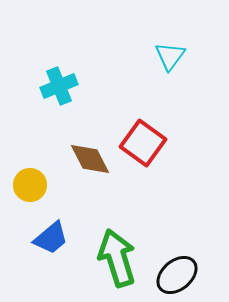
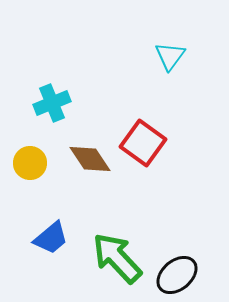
cyan cross: moved 7 px left, 17 px down
brown diamond: rotated 6 degrees counterclockwise
yellow circle: moved 22 px up
green arrow: rotated 26 degrees counterclockwise
